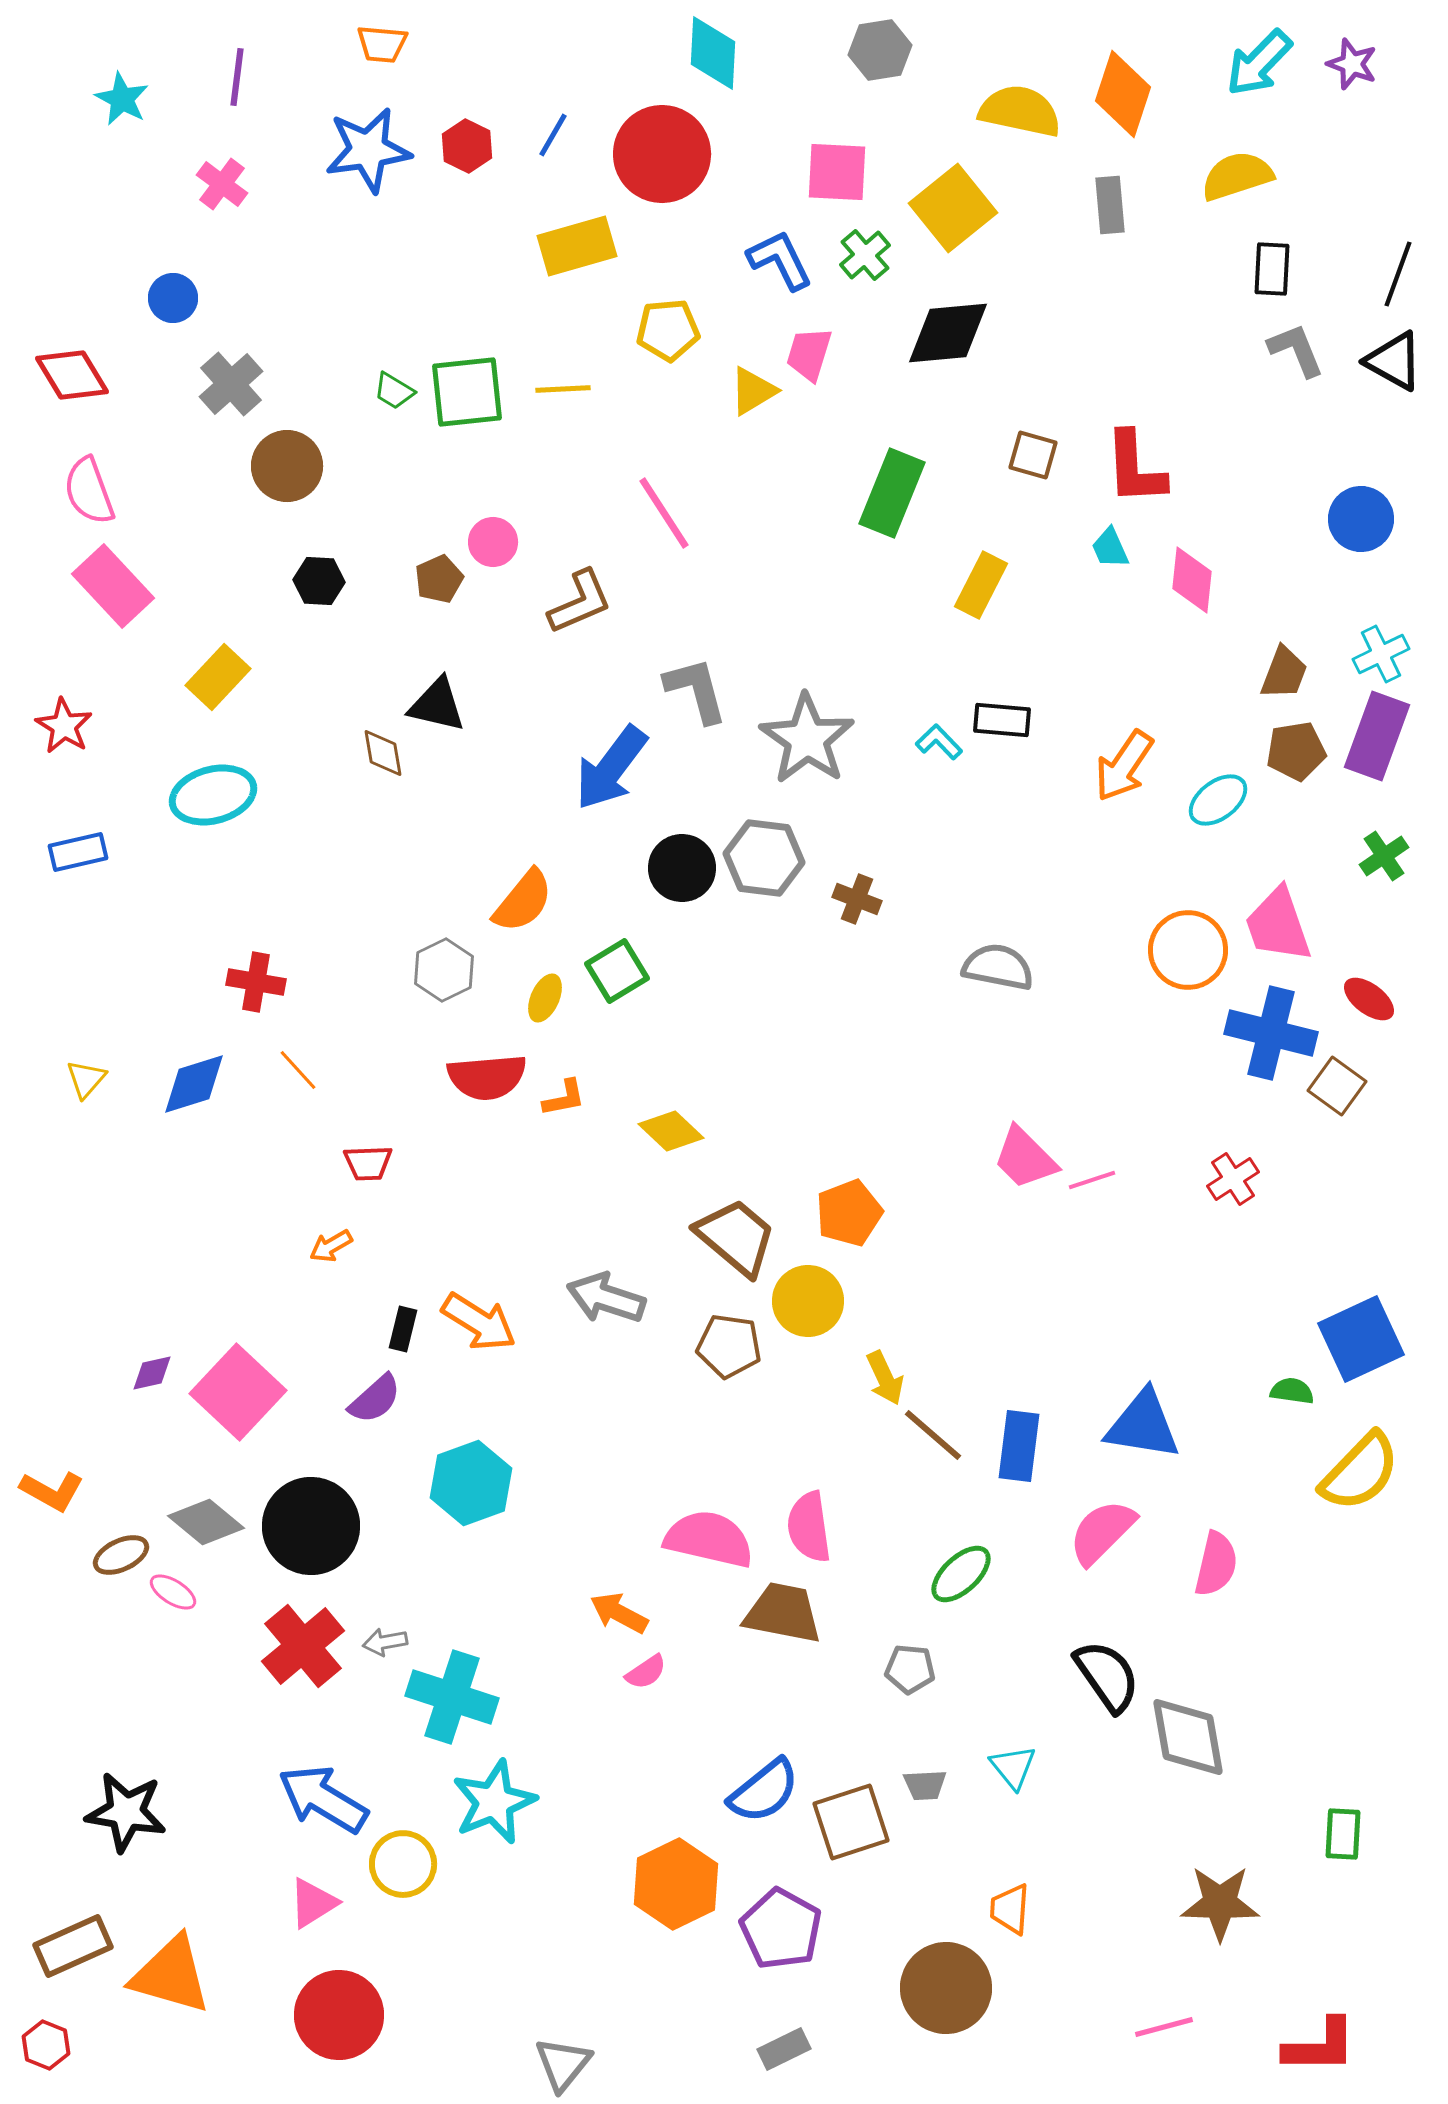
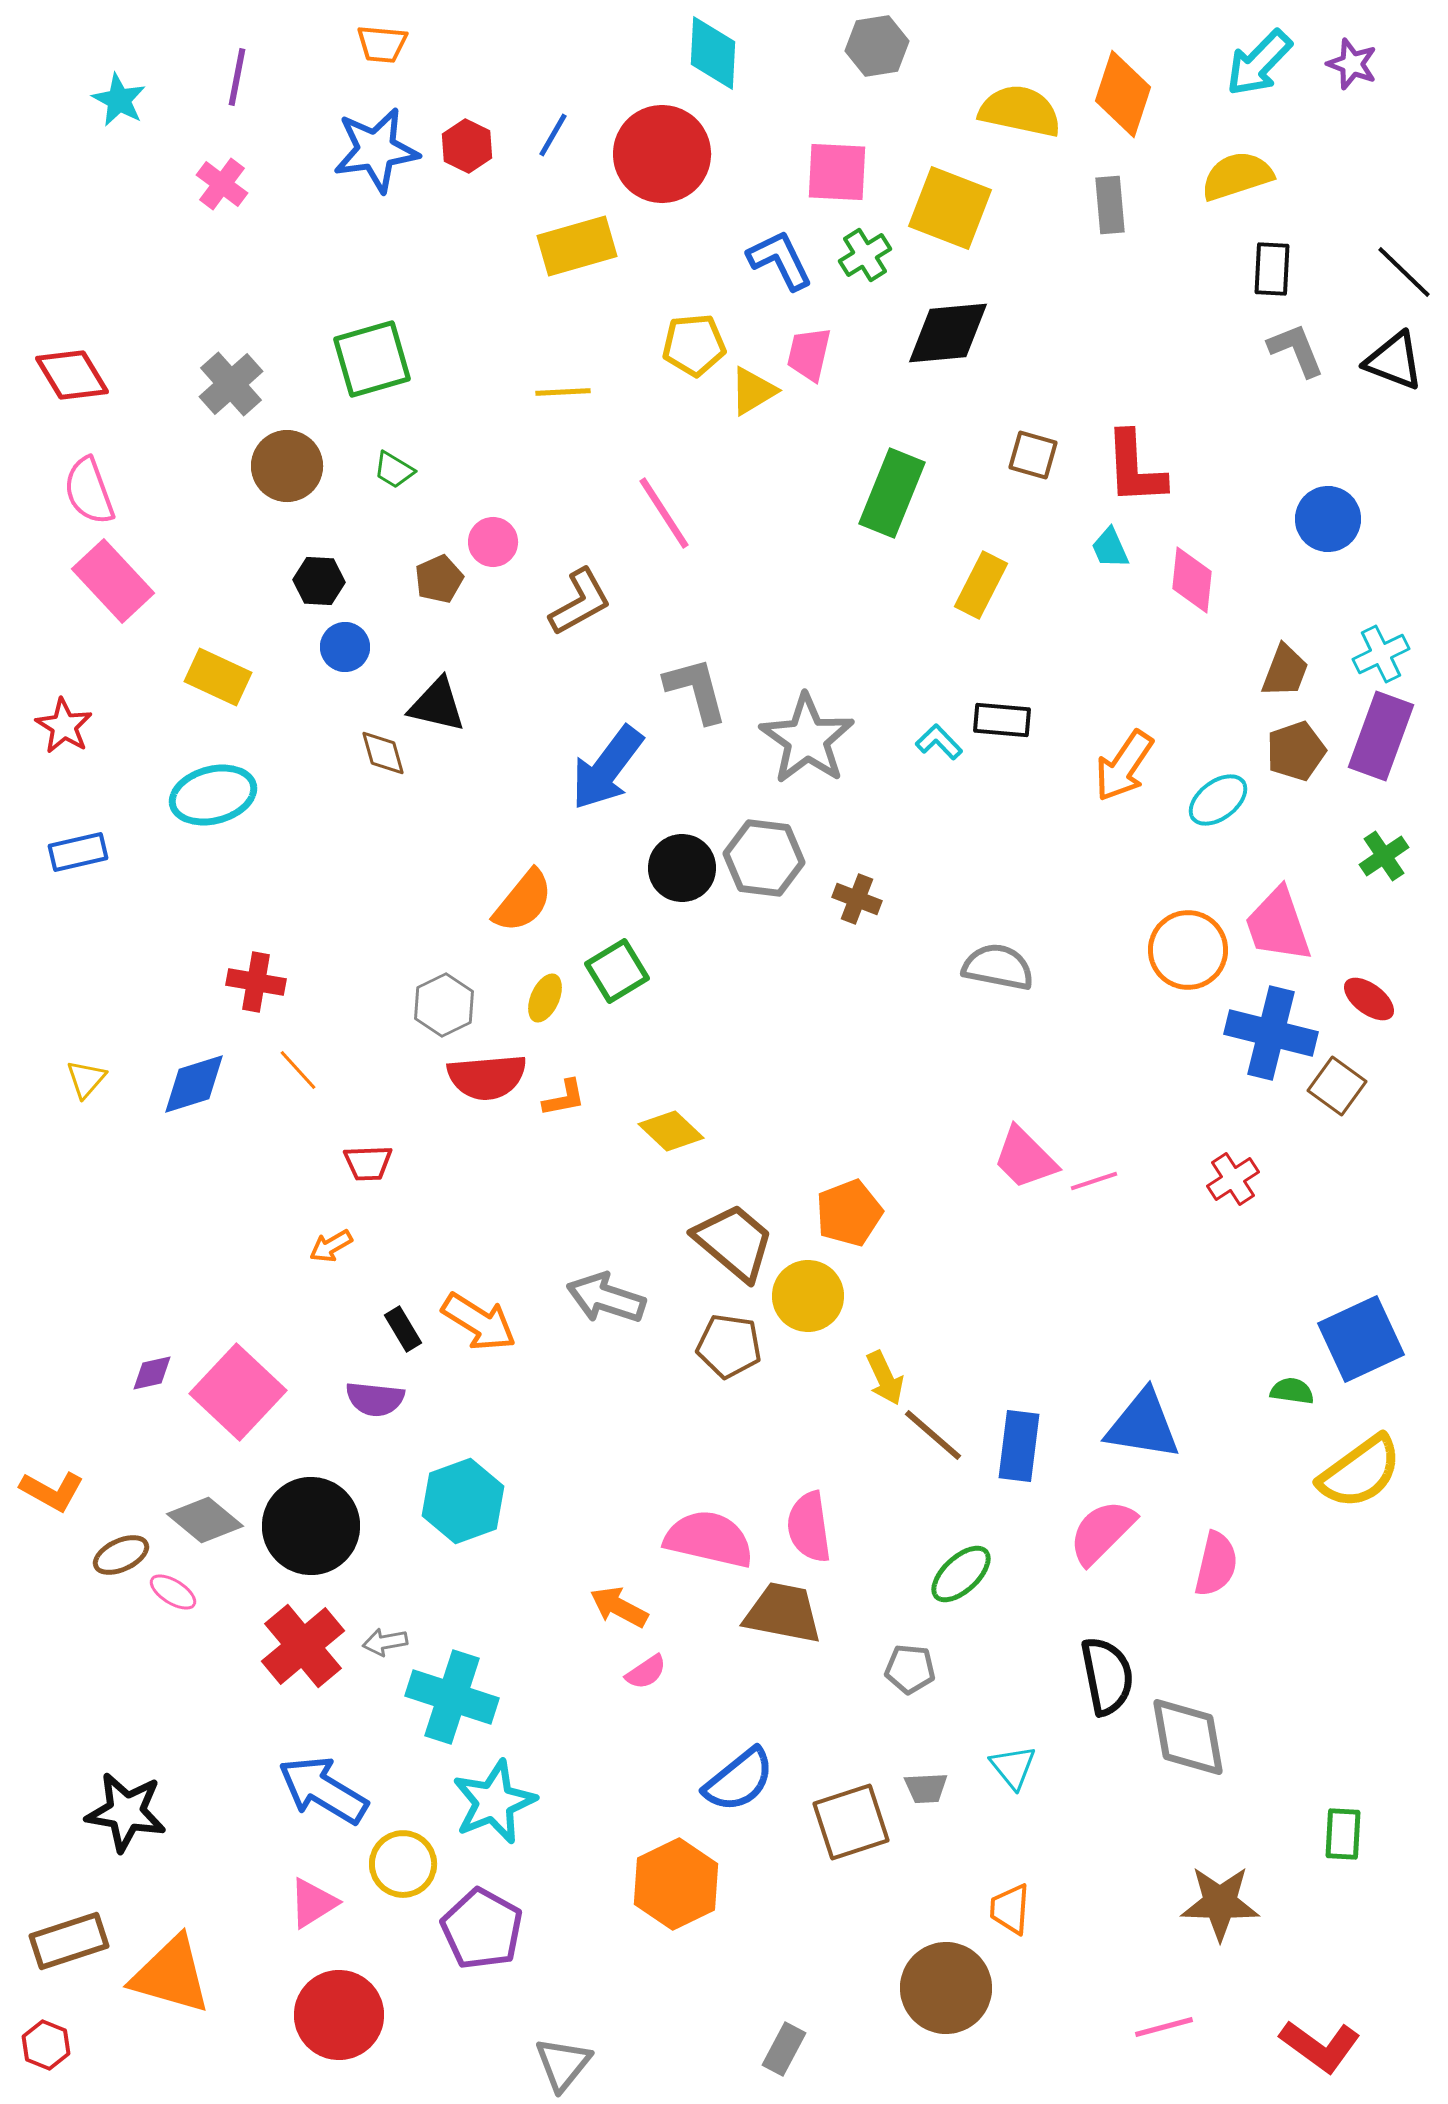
gray hexagon at (880, 50): moved 3 px left, 4 px up
purple line at (237, 77): rotated 4 degrees clockwise
cyan star at (122, 99): moved 3 px left, 1 px down
blue star at (368, 150): moved 8 px right
yellow square at (953, 208): moved 3 px left; rotated 30 degrees counterclockwise
green cross at (865, 255): rotated 9 degrees clockwise
black line at (1398, 274): moved 6 px right, 2 px up; rotated 66 degrees counterclockwise
blue circle at (173, 298): moved 172 px right, 349 px down
yellow pentagon at (668, 330): moved 26 px right, 15 px down
pink trapezoid at (809, 354): rotated 4 degrees counterclockwise
black triangle at (1394, 361): rotated 8 degrees counterclockwise
yellow line at (563, 389): moved 3 px down
green trapezoid at (394, 391): moved 79 px down
green square at (467, 392): moved 95 px left, 33 px up; rotated 10 degrees counterclockwise
blue circle at (1361, 519): moved 33 px left
pink rectangle at (113, 586): moved 5 px up
brown L-shape at (580, 602): rotated 6 degrees counterclockwise
brown trapezoid at (1284, 673): moved 1 px right, 2 px up
yellow rectangle at (218, 677): rotated 72 degrees clockwise
purple rectangle at (1377, 736): moved 4 px right
brown pentagon at (1296, 751): rotated 10 degrees counterclockwise
brown diamond at (383, 753): rotated 6 degrees counterclockwise
blue arrow at (611, 768): moved 4 px left
gray hexagon at (444, 970): moved 35 px down
pink line at (1092, 1180): moved 2 px right, 1 px down
brown trapezoid at (736, 1237): moved 2 px left, 5 px down
yellow circle at (808, 1301): moved 5 px up
black rectangle at (403, 1329): rotated 45 degrees counterclockwise
purple semicircle at (375, 1399): rotated 48 degrees clockwise
yellow semicircle at (1360, 1472): rotated 10 degrees clockwise
cyan hexagon at (471, 1483): moved 8 px left, 18 px down
gray diamond at (206, 1522): moved 1 px left, 2 px up
orange arrow at (619, 1613): moved 6 px up
black semicircle at (1107, 1676): rotated 24 degrees clockwise
gray trapezoid at (925, 1785): moved 1 px right, 3 px down
blue semicircle at (764, 1791): moved 25 px left, 11 px up
blue arrow at (323, 1799): moved 9 px up
purple pentagon at (781, 1929): moved 299 px left
brown rectangle at (73, 1946): moved 4 px left, 5 px up; rotated 6 degrees clockwise
red L-shape at (1320, 2046): rotated 36 degrees clockwise
gray rectangle at (784, 2049): rotated 36 degrees counterclockwise
